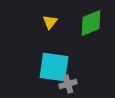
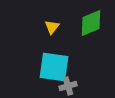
yellow triangle: moved 2 px right, 5 px down
gray cross: moved 2 px down
